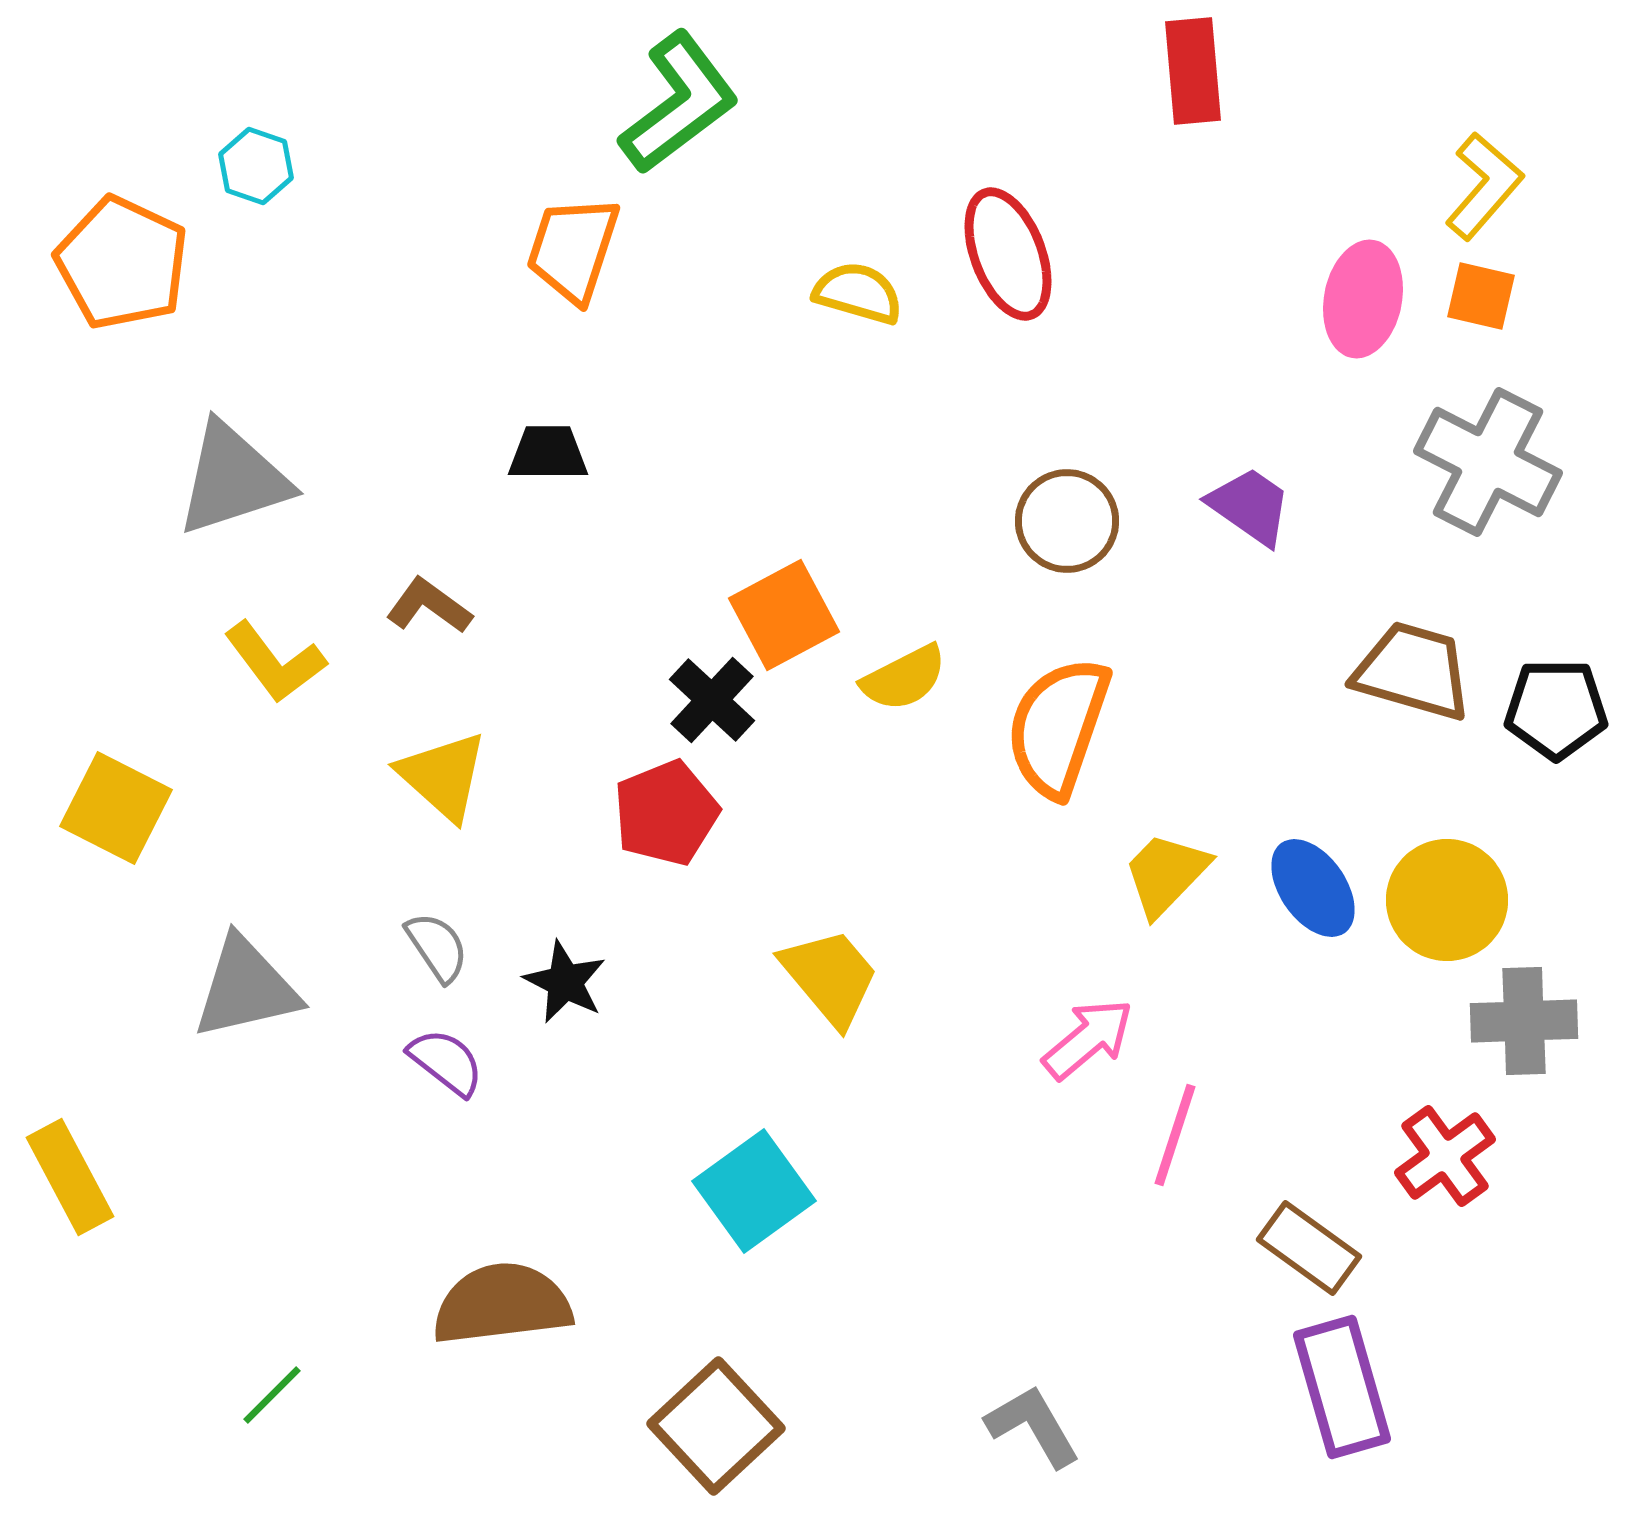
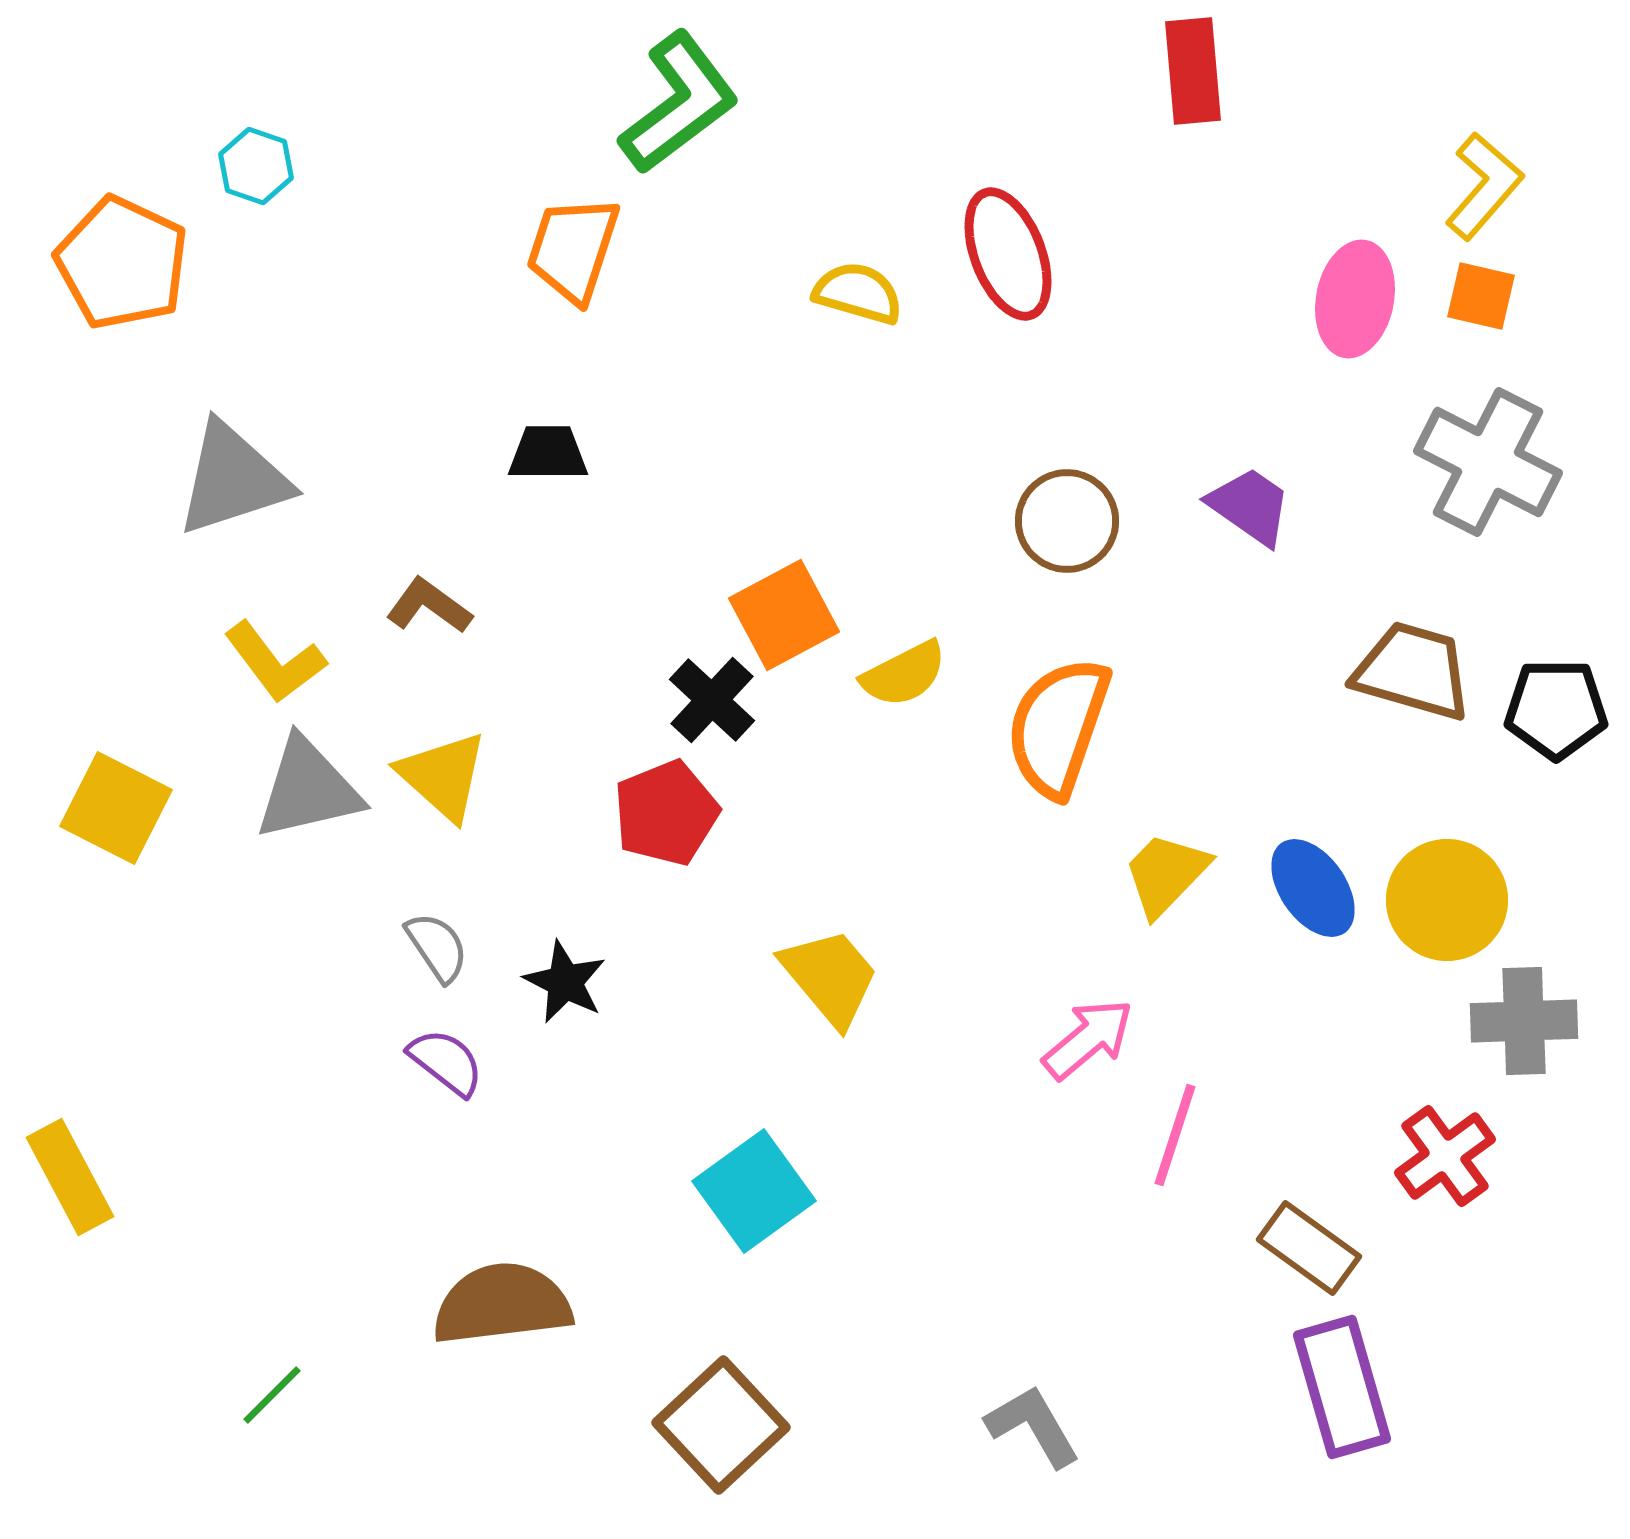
pink ellipse at (1363, 299): moved 8 px left
yellow semicircle at (904, 678): moved 4 px up
gray triangle at (246, 988): moved 62 px right, 199 px up
brown square at (716, 1426): moved 5 px right, 1 px up
